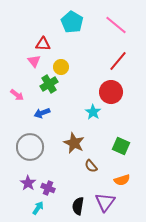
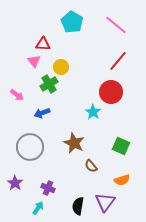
purple star: moved 13 px left
